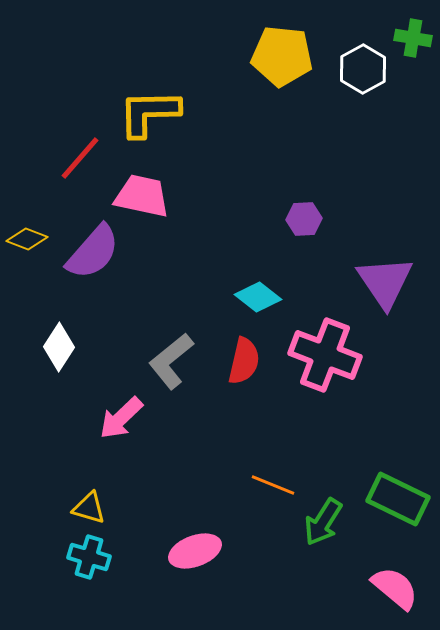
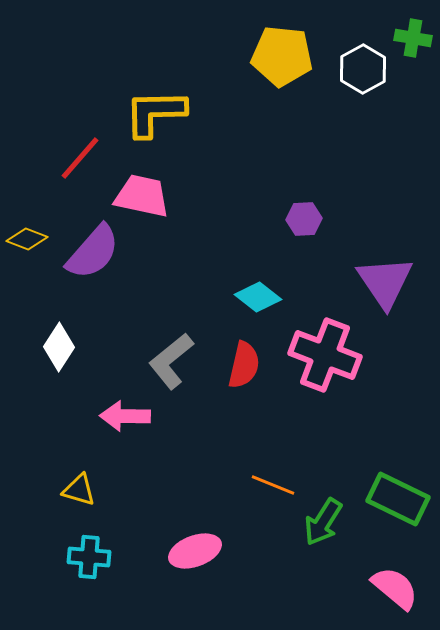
yellow L-shape: moved 6 px right
red semicircle: moved 4 px down
pink arrow: moved 4 px right, 2 px up; rotated 45 degrees clockwise
yellow triangle: moved 10 px left, 18 px up
cyan cross: rotated 12 degrees counterclockwise
